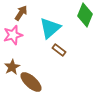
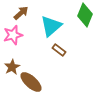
brown arrow: rotated 14 degrees clockwise
cyan triangle: moved 1 px right, 2 px up
